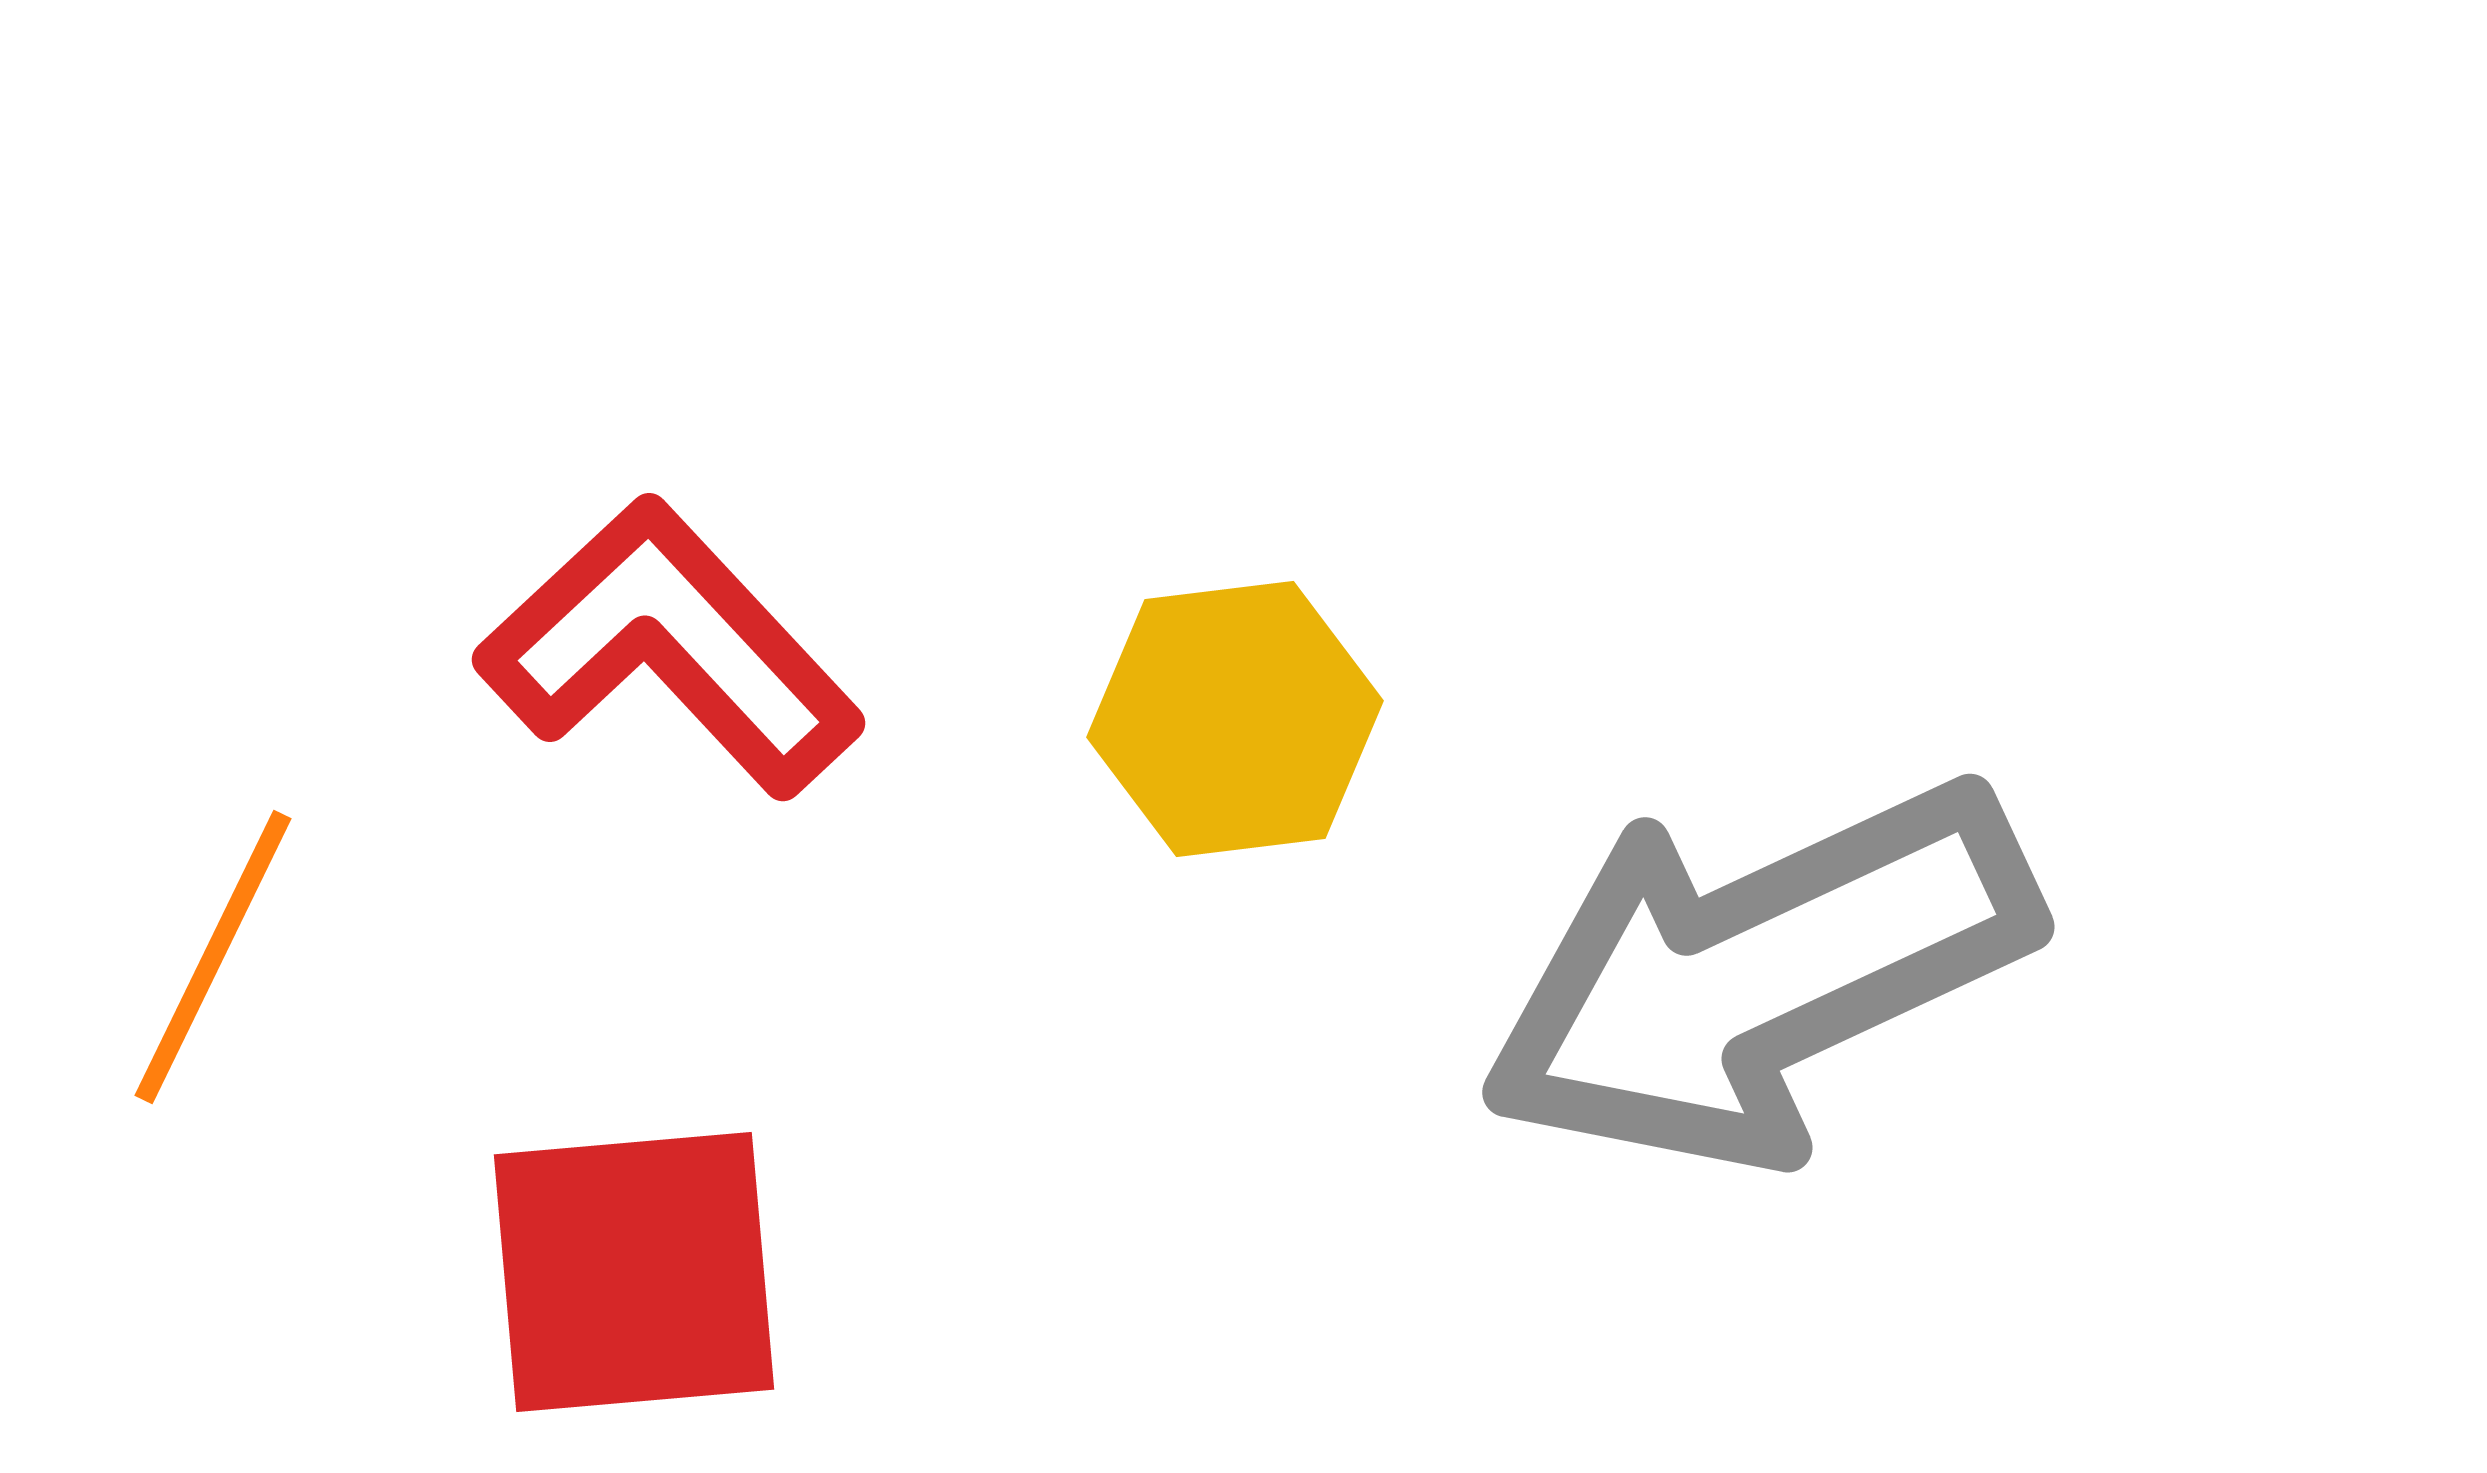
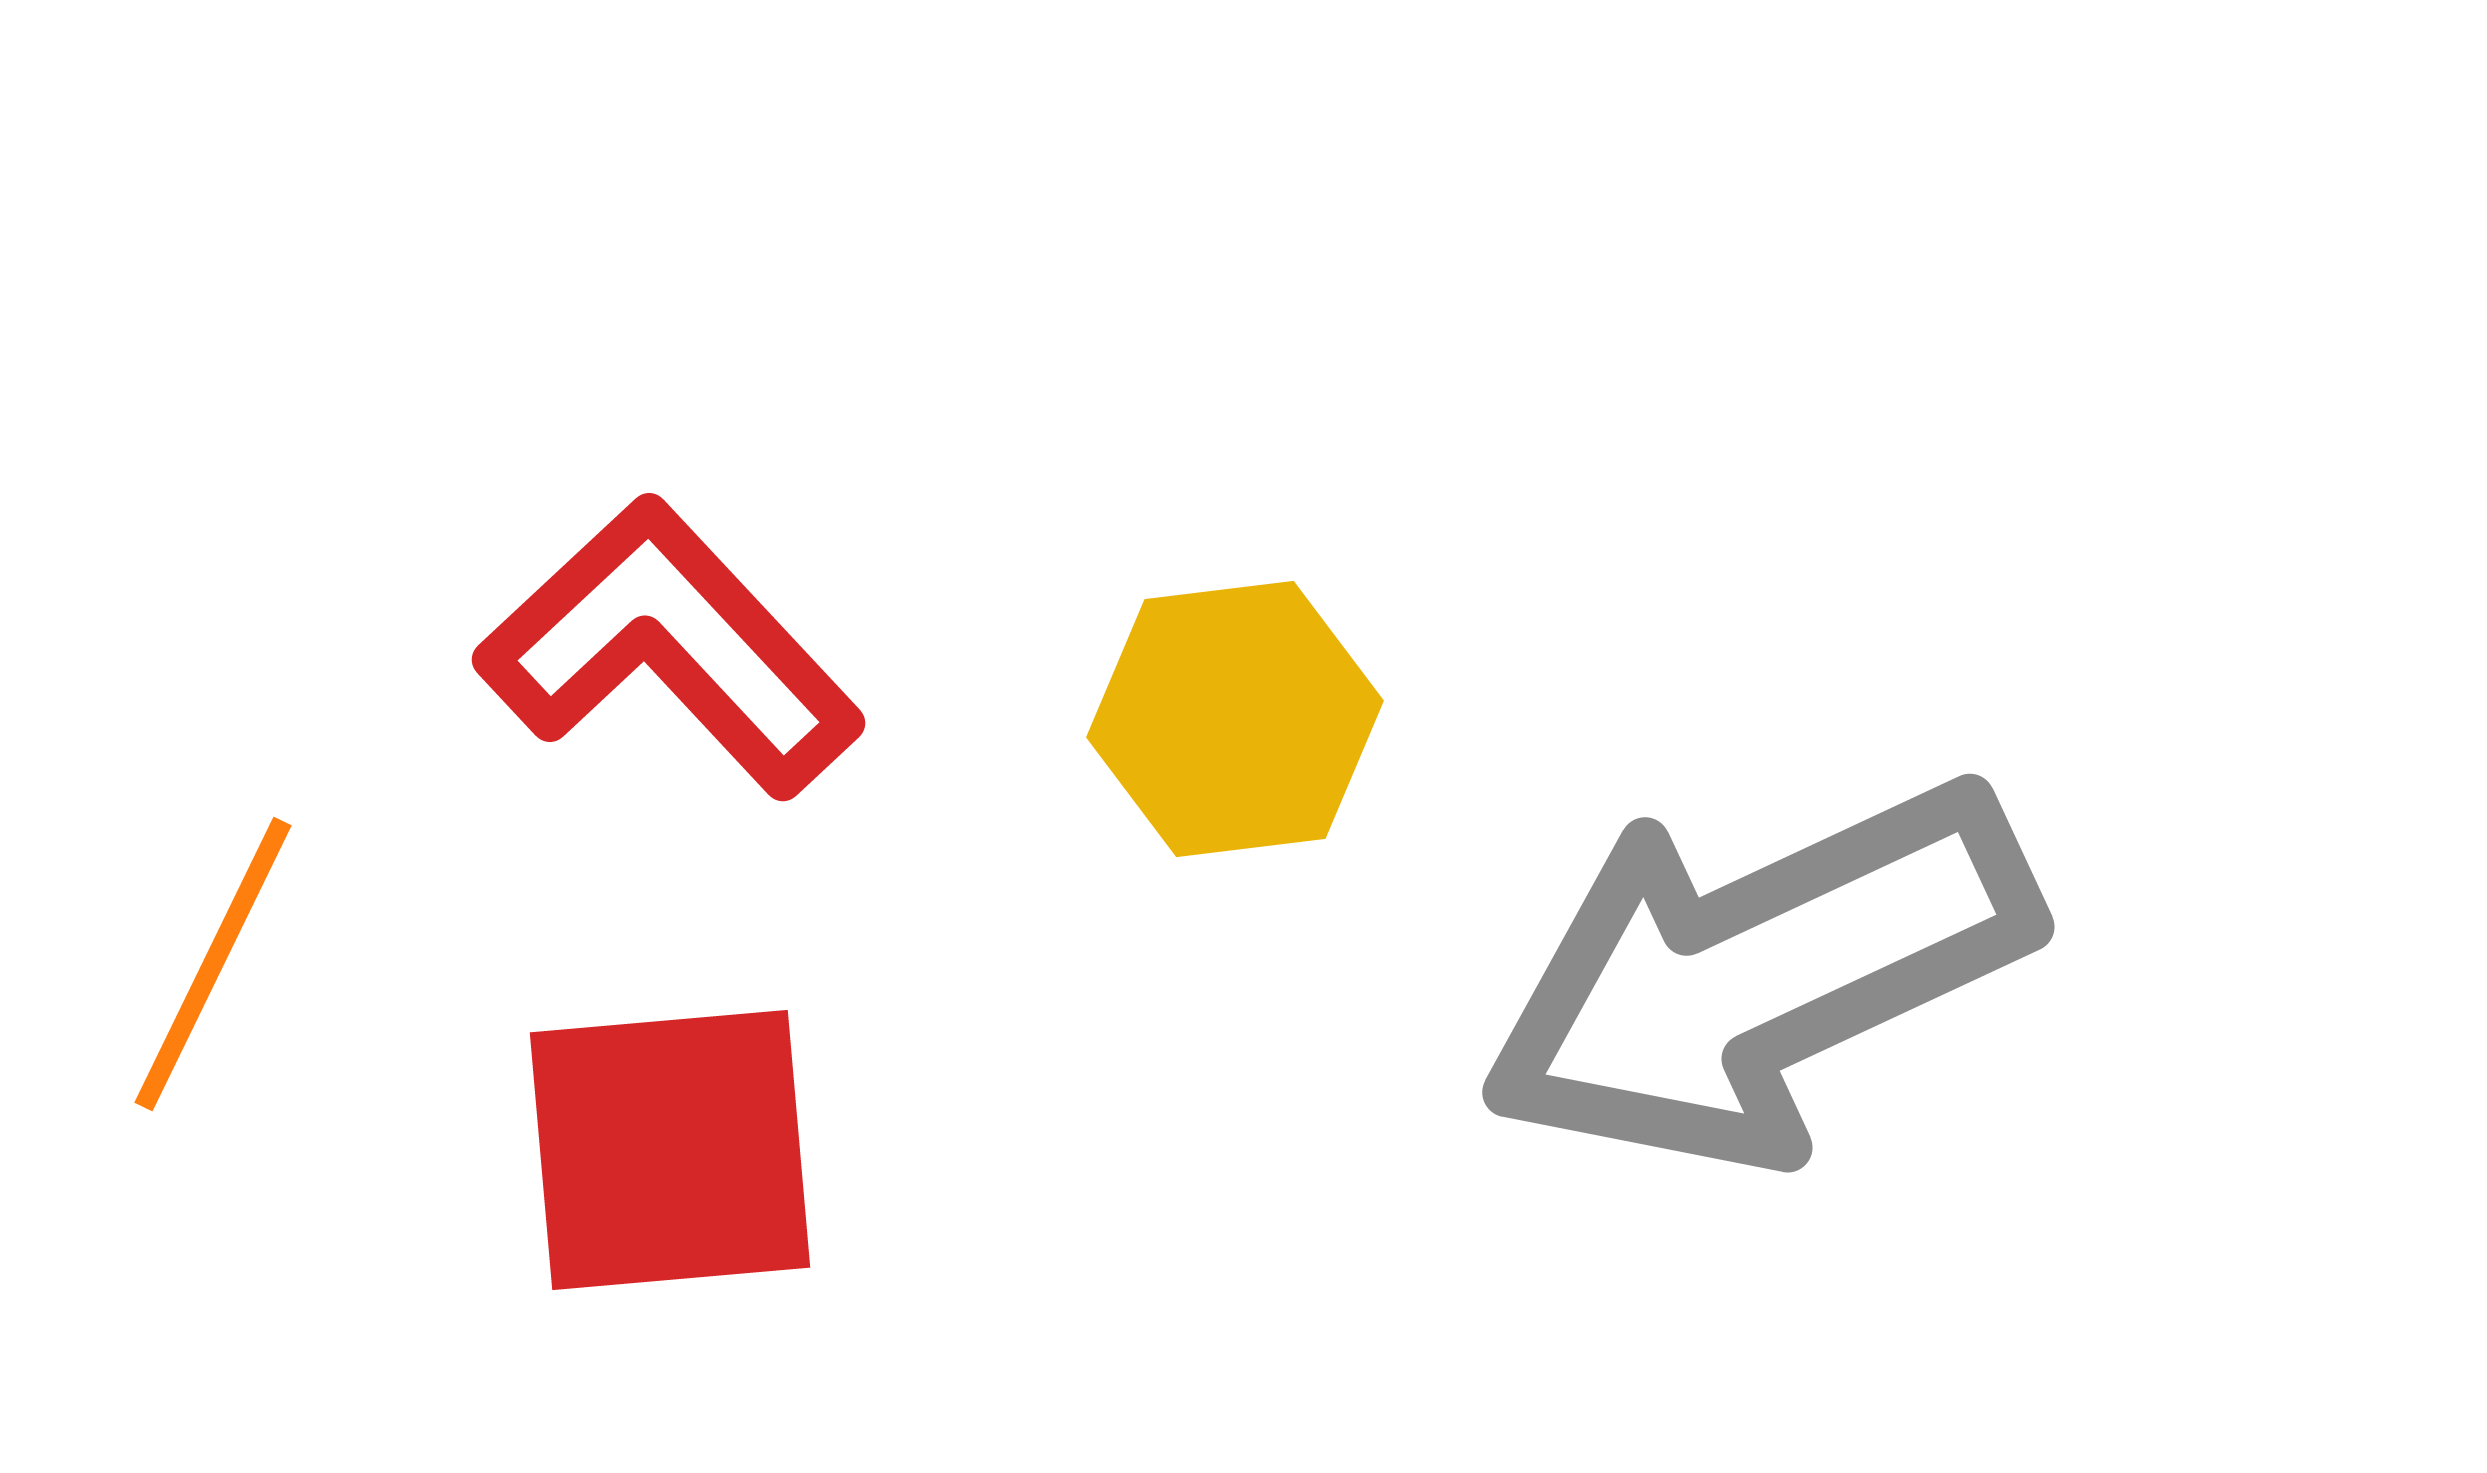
orange line: moved 7 px down
red square: moved 36 px right, 122 px up
